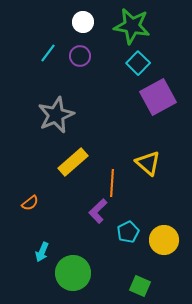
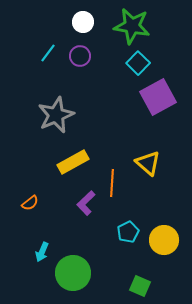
yellow rectangle: rotated 12 degrees clockwise
purple L-shape: moved 12 px left, 8 px up
